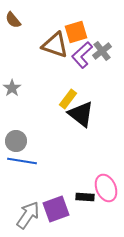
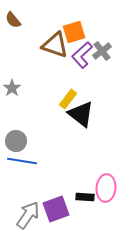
orange square: moved 2 px left
pink ellipse: rotated 28 degrees clockwise
